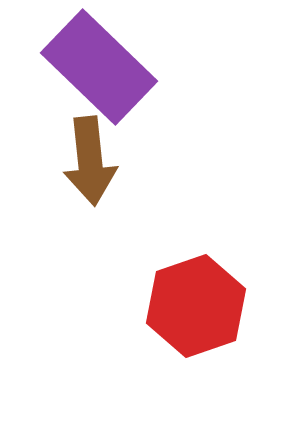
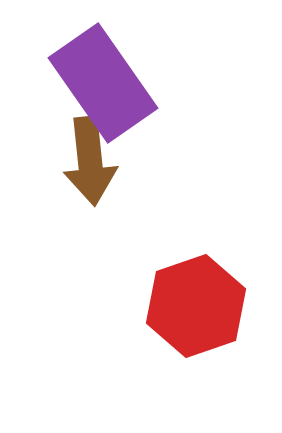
purple rectangle: moved 4 px right, 16 px down; rotated 11 degrees clockwise
